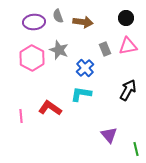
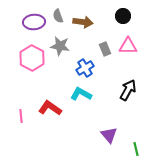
black circle: moved 3 px left, 2 px up
pink triangle: rotated 12 degrees clockwise
gray star: moved 1 px right, 4 px up; rotated 12 degrees counterclockwise
blue cross: rotated 12 degrees clockwise
cyan L-shape: rotated 20 degrees clockwise
